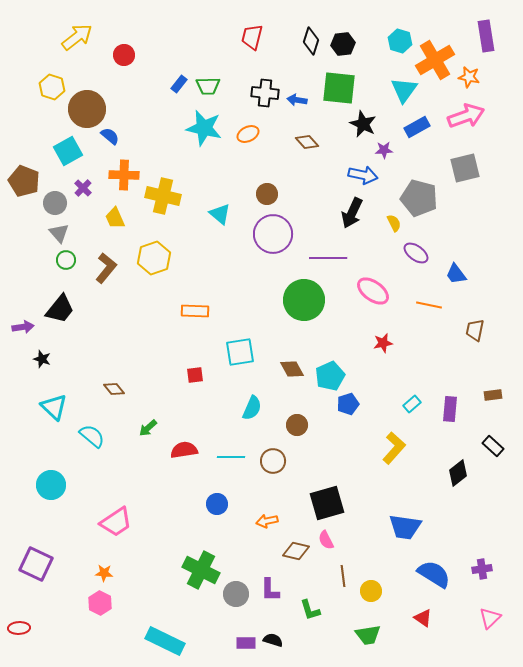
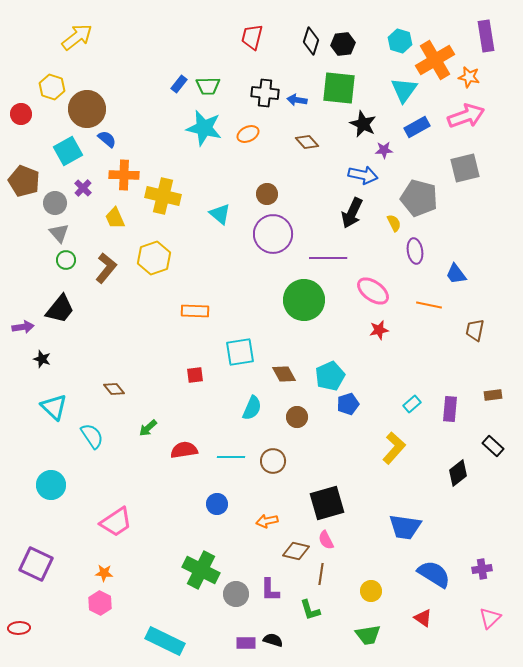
red circle at (124, 55): moved 103 px left, 59 px down
blue semicircle at (110, 136): moved 3 px left, 3 px down
purple ellipse at (416, 253): moved 1 px left, 2 px up; rotated 45 degrees clockwise
red star at (383, 343): moved 4 px left, 13 px up
brown diamond at (292, 369): moved 8 px left, 5 px down
brown circle at (297, 425): moved 8 px up
cyan semicircle at (92, 436): rotated 16 degrees clockwise
brown line at (343, 576): moved 22 px left, 2 px up; rotated 15 degrees clockwise
